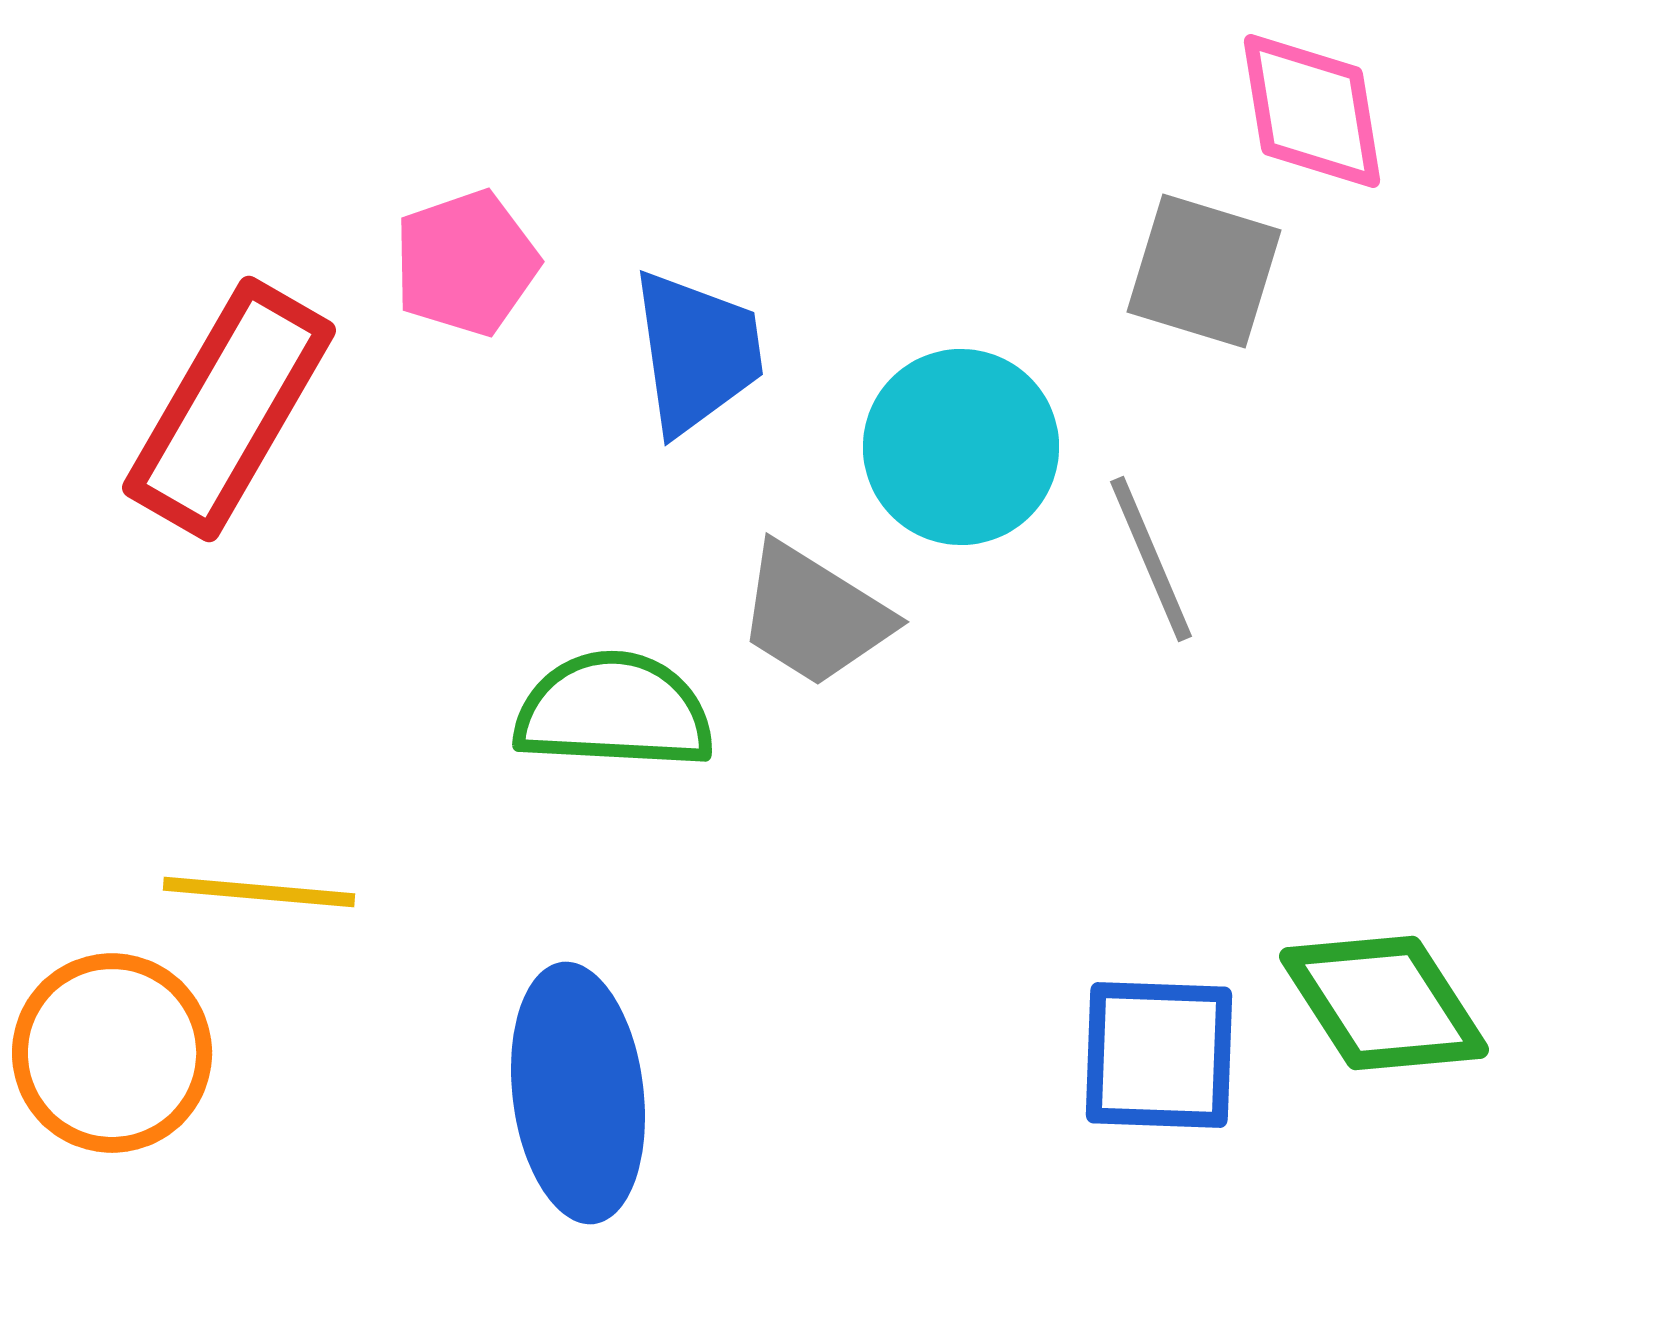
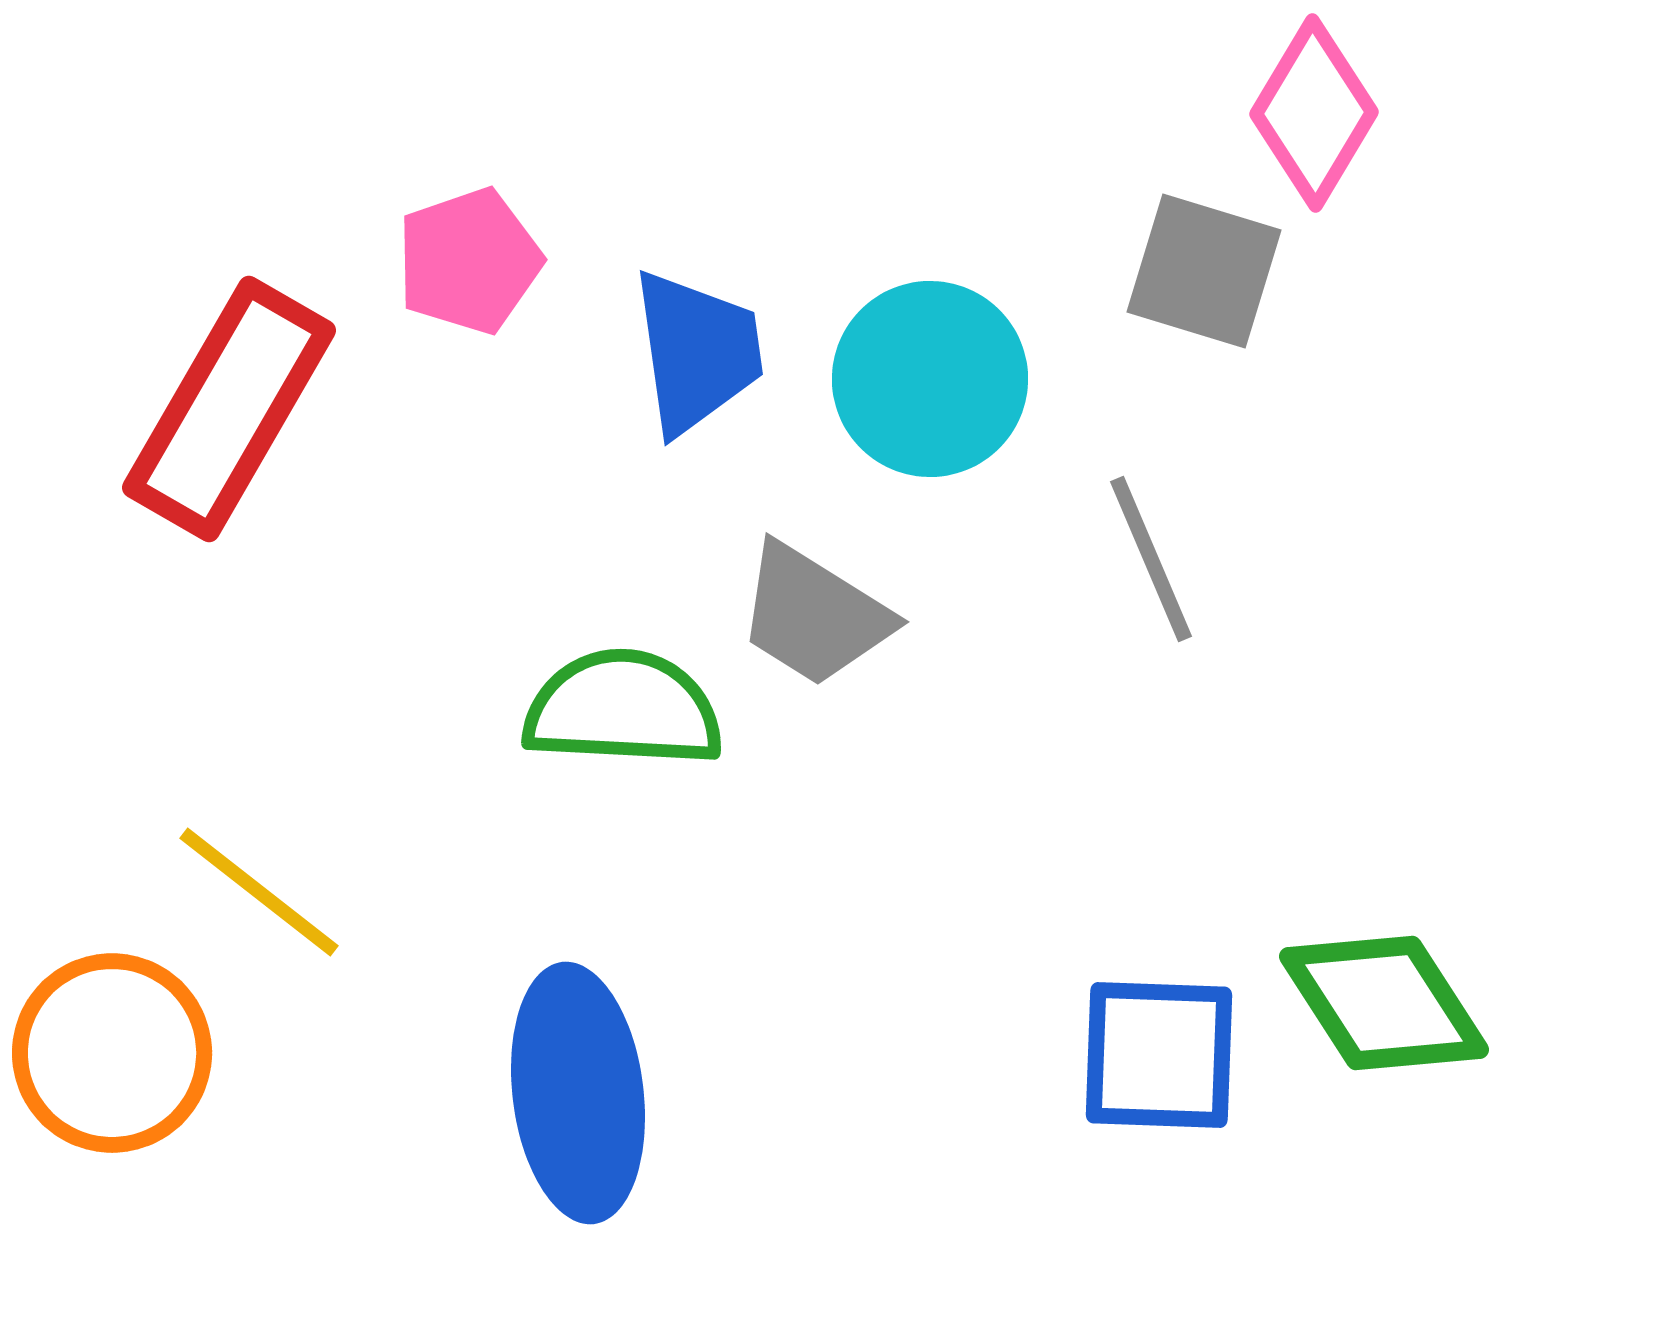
pink diamond: moved 2 px right, 2 px down; rotated 40 degrees clockwise
pink pentagon: moved 3 px right, 2 px up
cyan circle: moved 31 px left, 68 px up
green semicircle: moved 9 px right, 2 px up
yellow line: rotated 33 degrees clockwise
